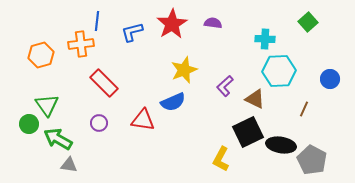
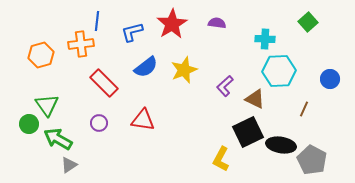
purple semicircle: moved 4 px right
blue semicircle: moved 27 px left, 35 px up; rotated 15 degrees counterclockwise
gray triangle: rotated 42 degrees counterclockwise
